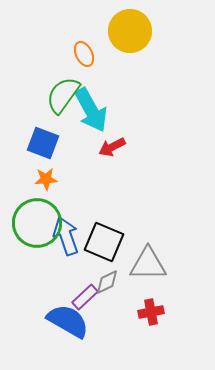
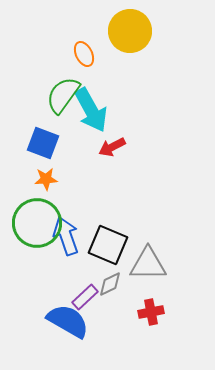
black square: moved 4 px right, 3 px down
gray diamond: moved 3 px right, 2 px down
